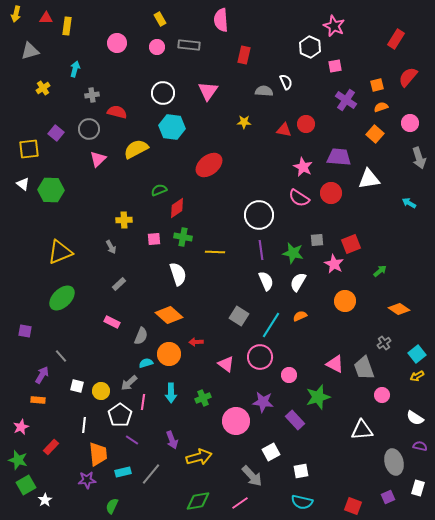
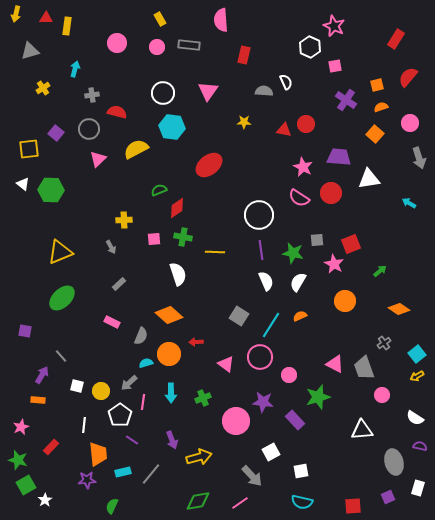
red square at (353, 506): rotated 24 degrees counterclockwise
